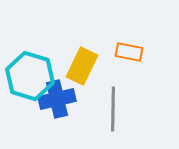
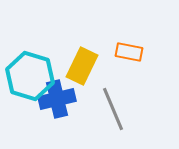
gray line: rotated 24 degrees counterclockwise
